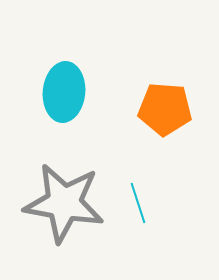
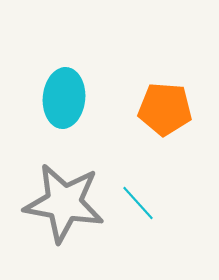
cyan ellipse: moved 6 px down
cyan line: rotated 24 degrees counterclockwise
